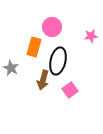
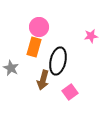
pink circle: moved 13 px left
pink square: moved 2 px down
